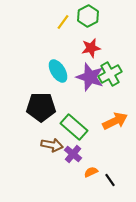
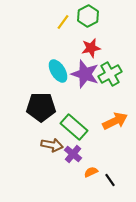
purple star: moved 5 px left, 3 px up
